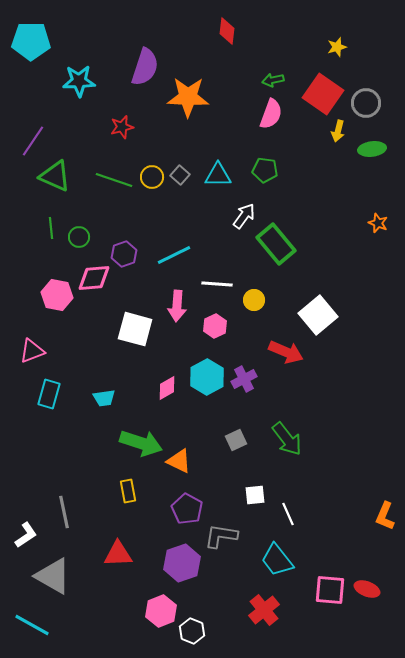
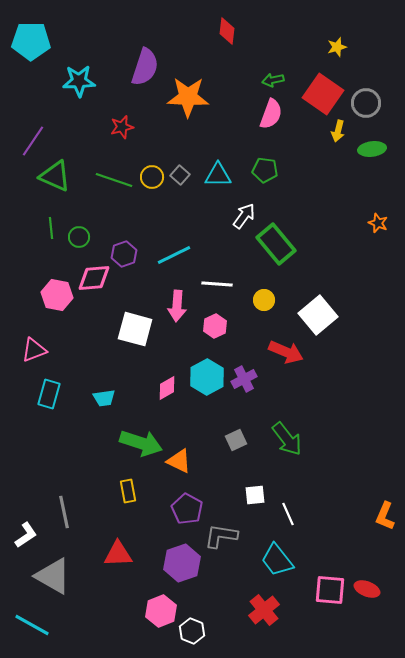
yellow circle at (254, 300): moved 10 px right
pink triangle at (32, 351): moved 2 px right, 1 px up
